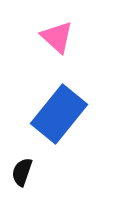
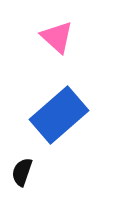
blue rectangle: moved 1 px down; rotated 10 degrees clockwise
